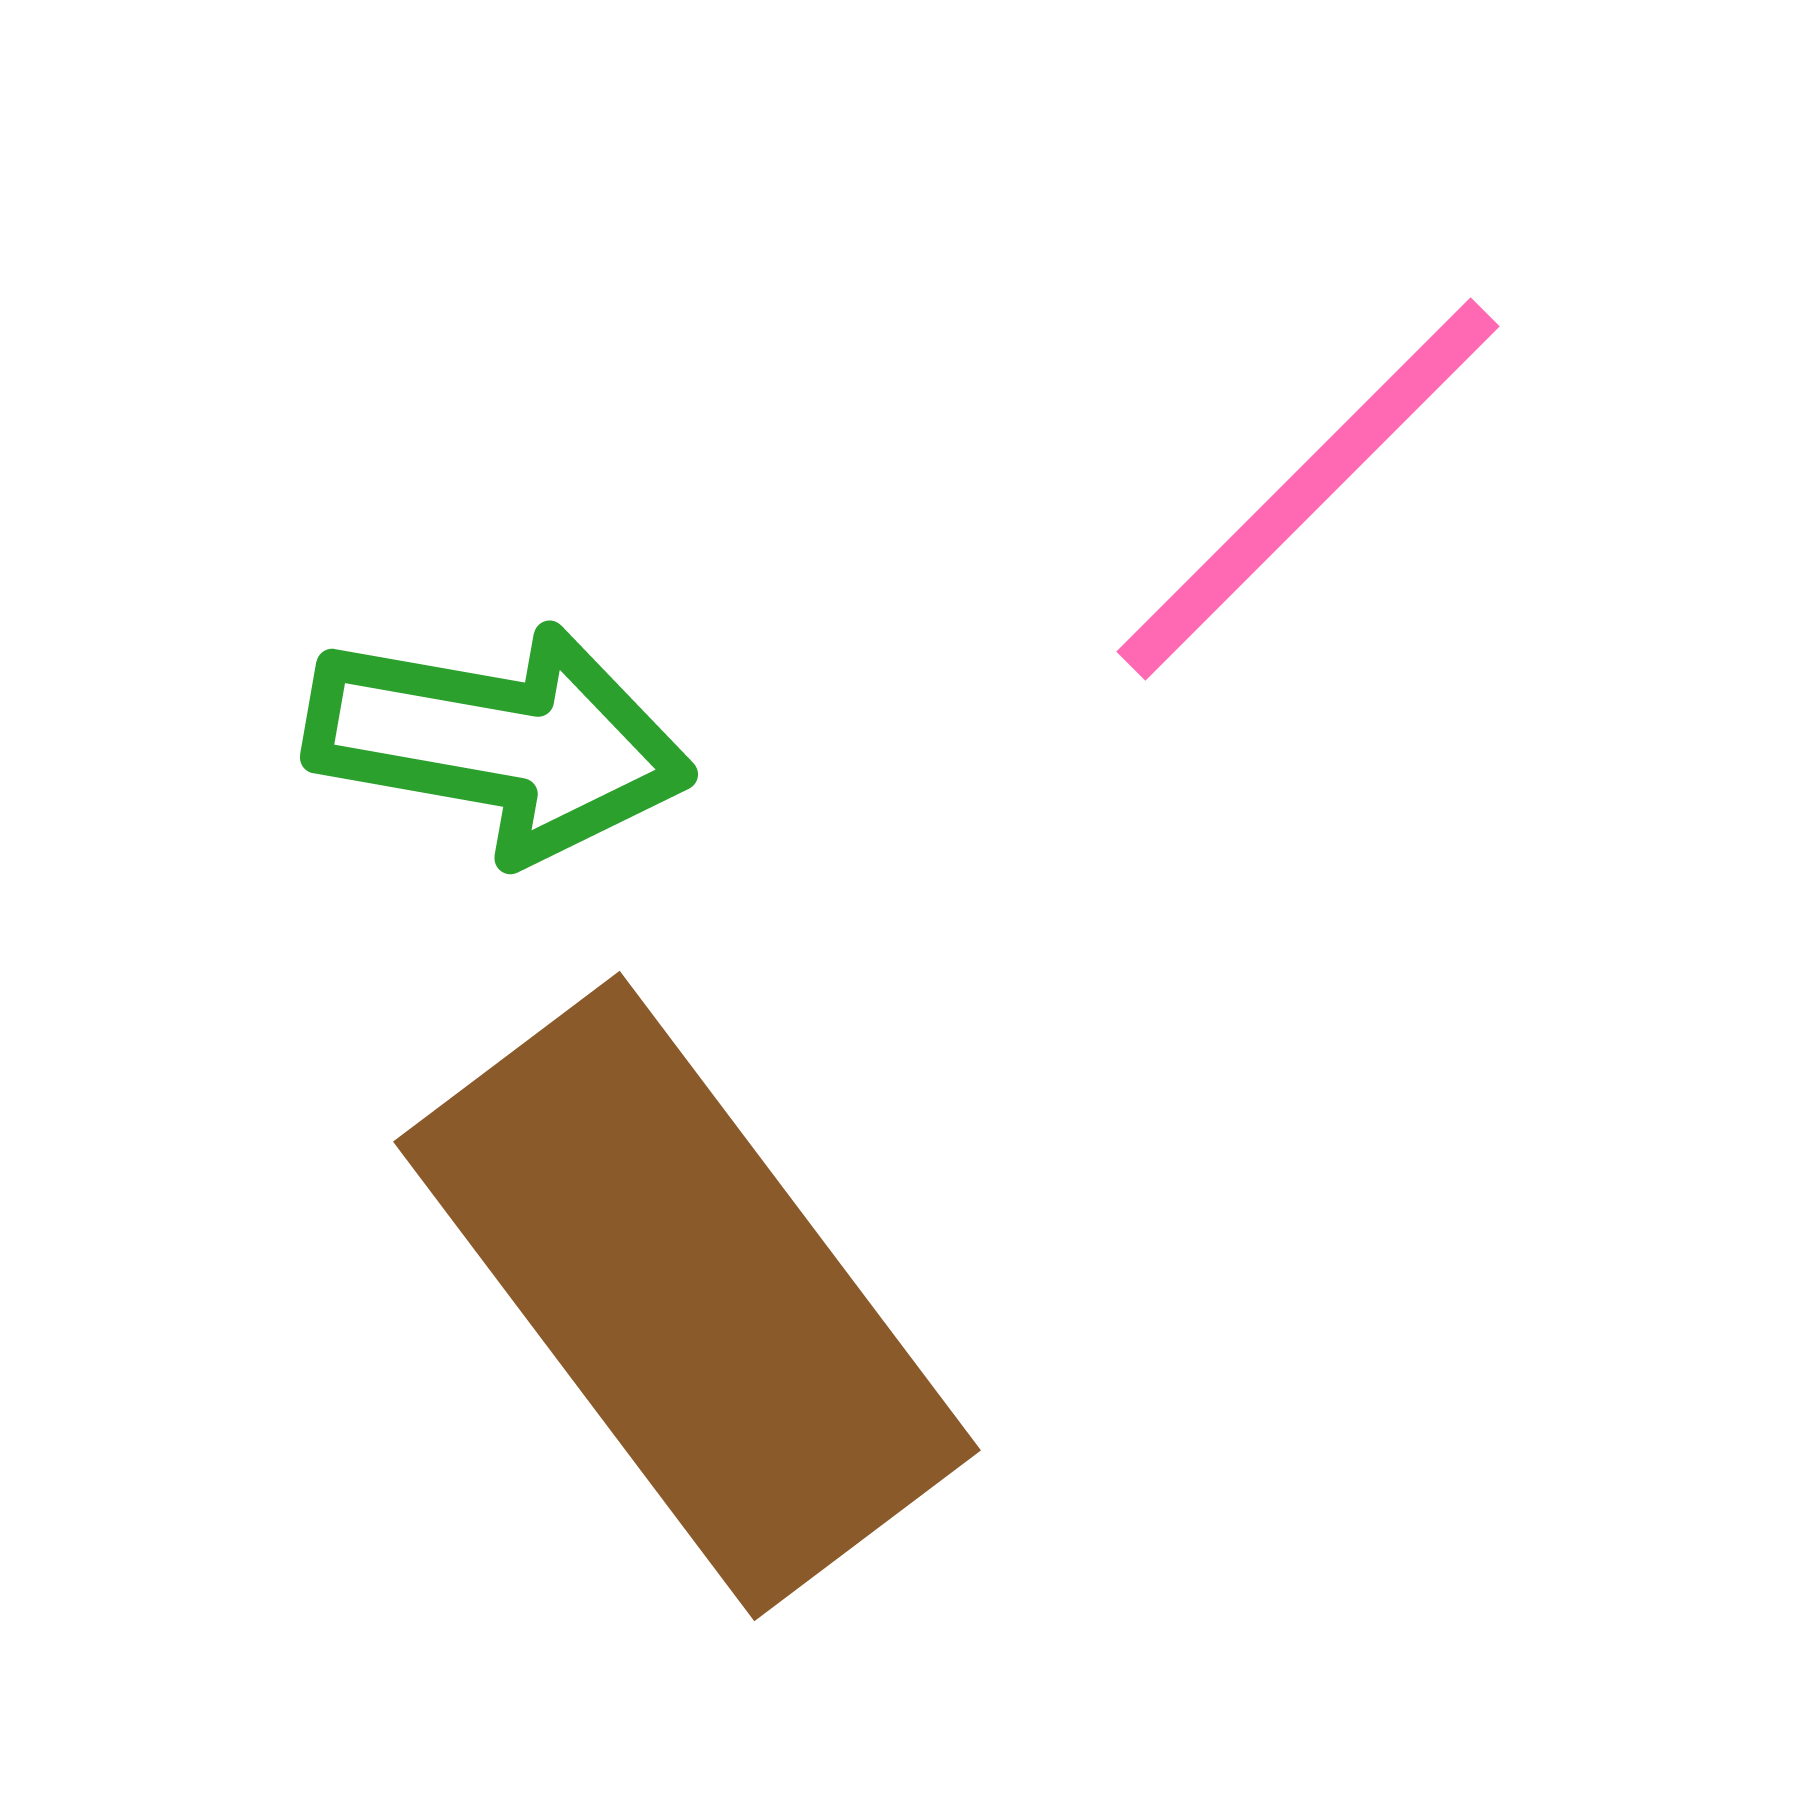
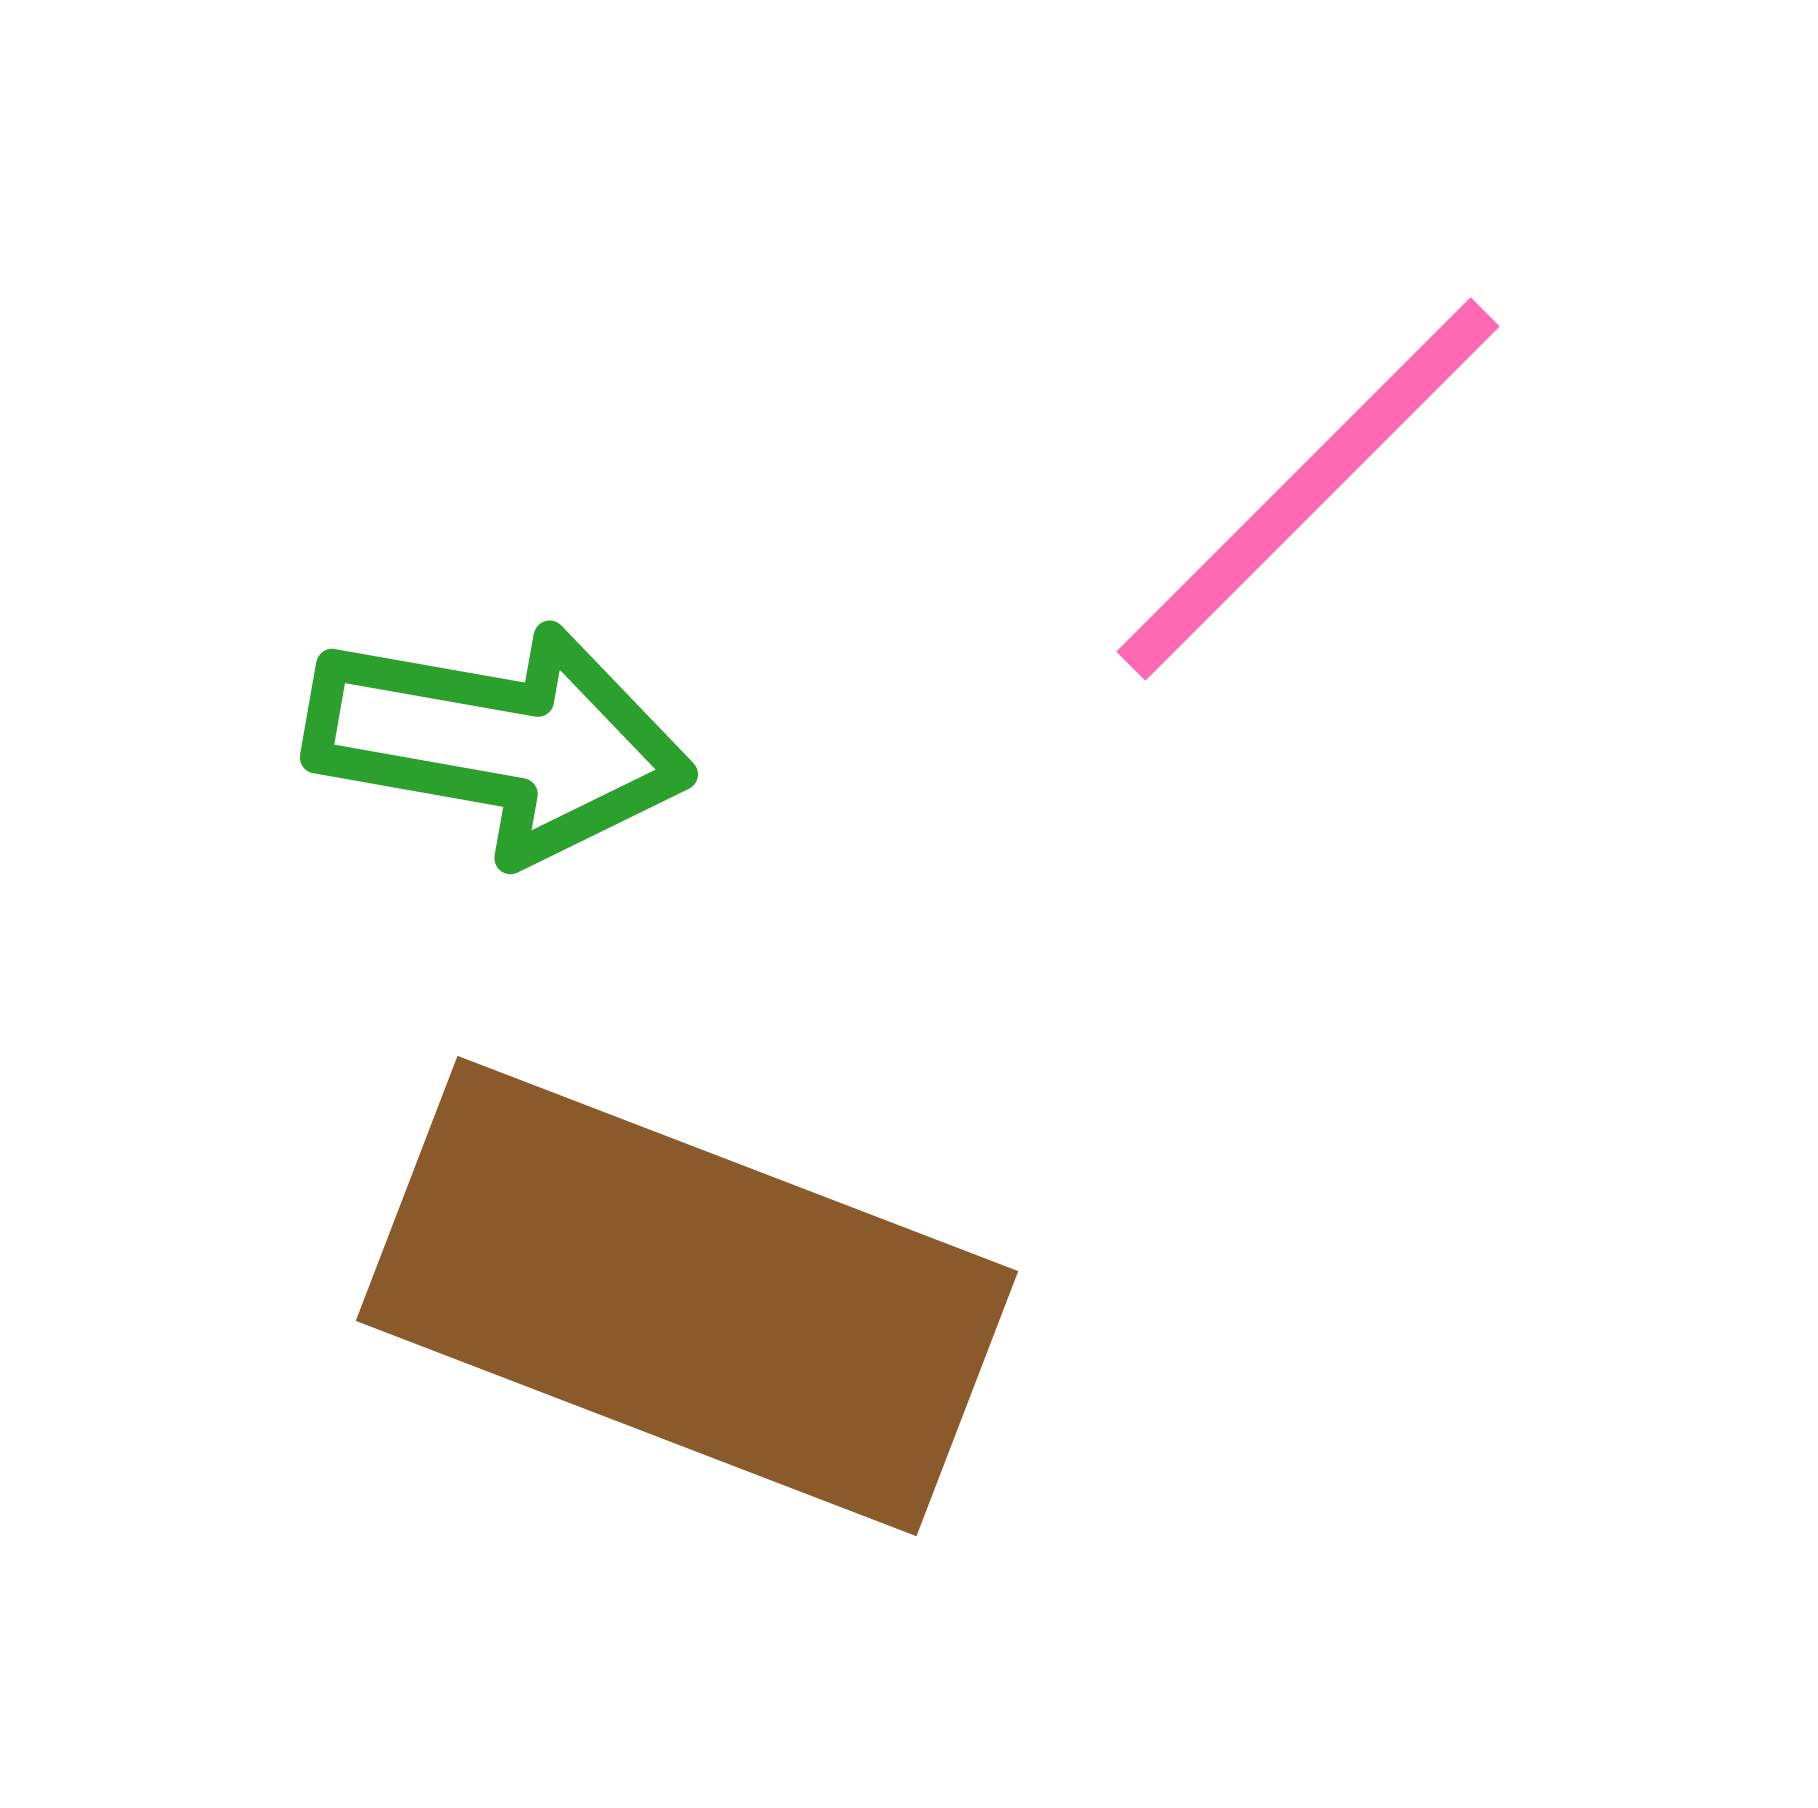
brown rectangle: rotated 32 degrees counterclockwise
